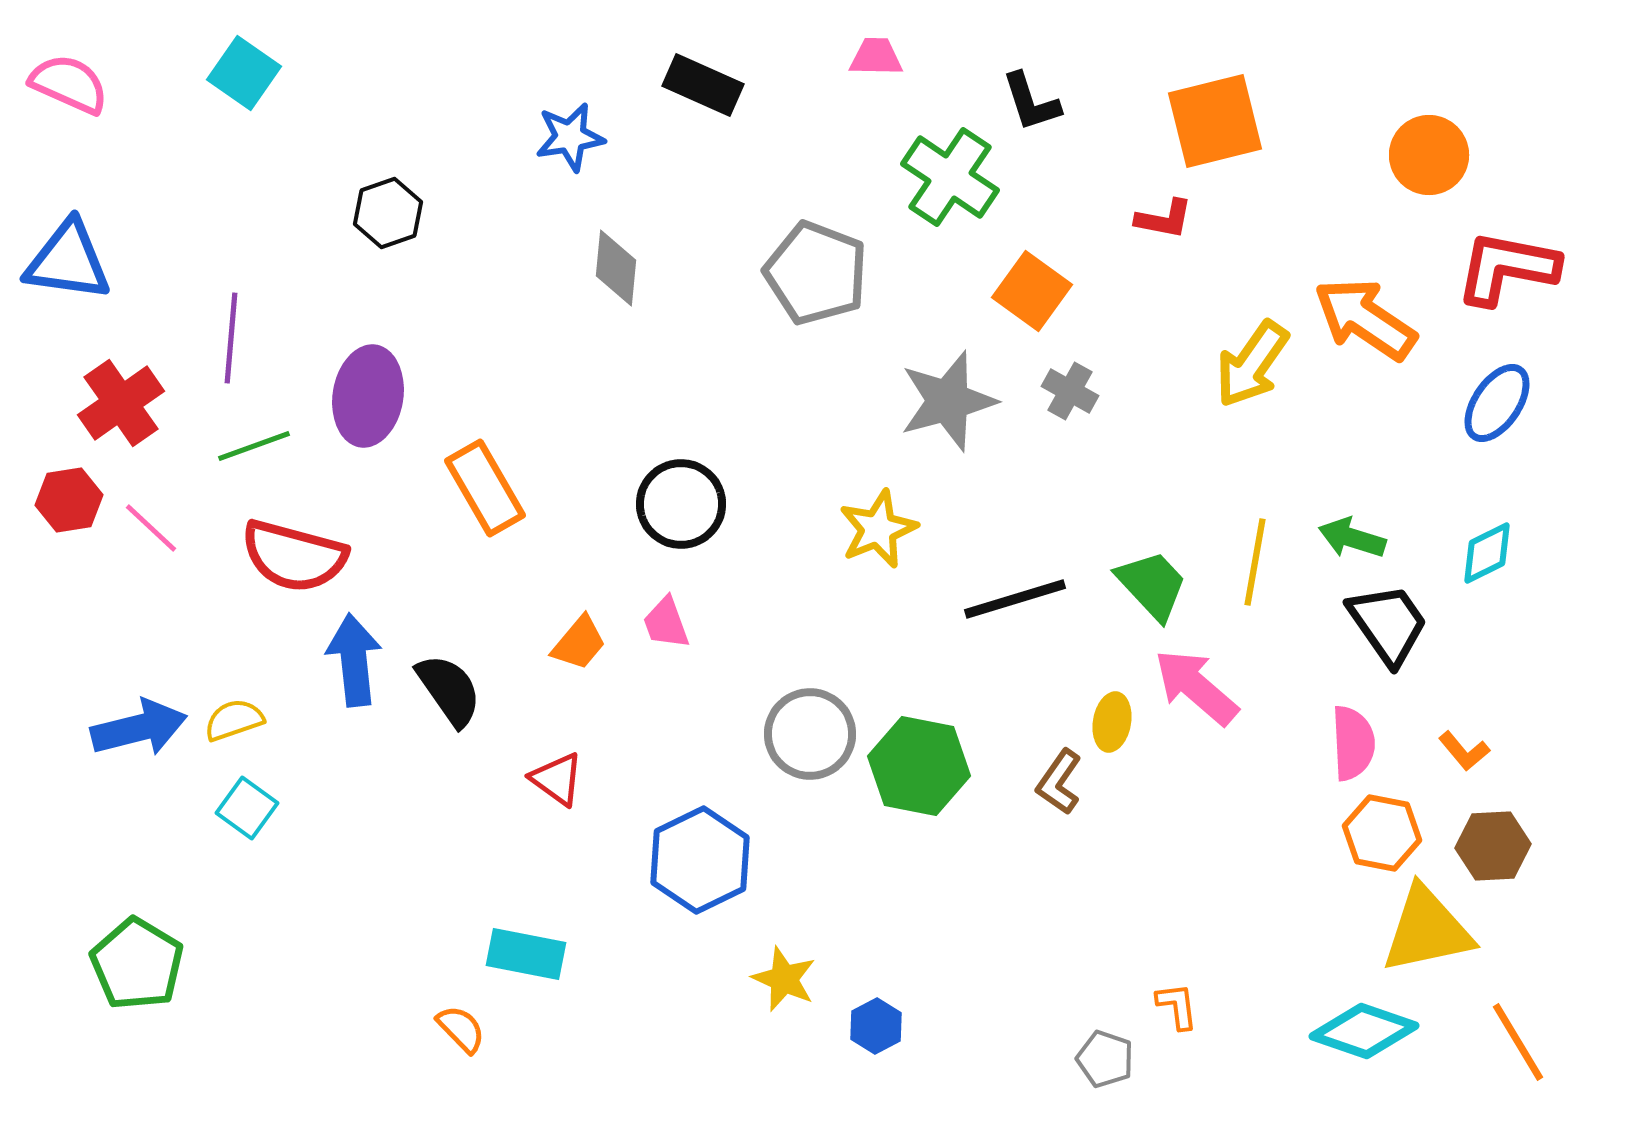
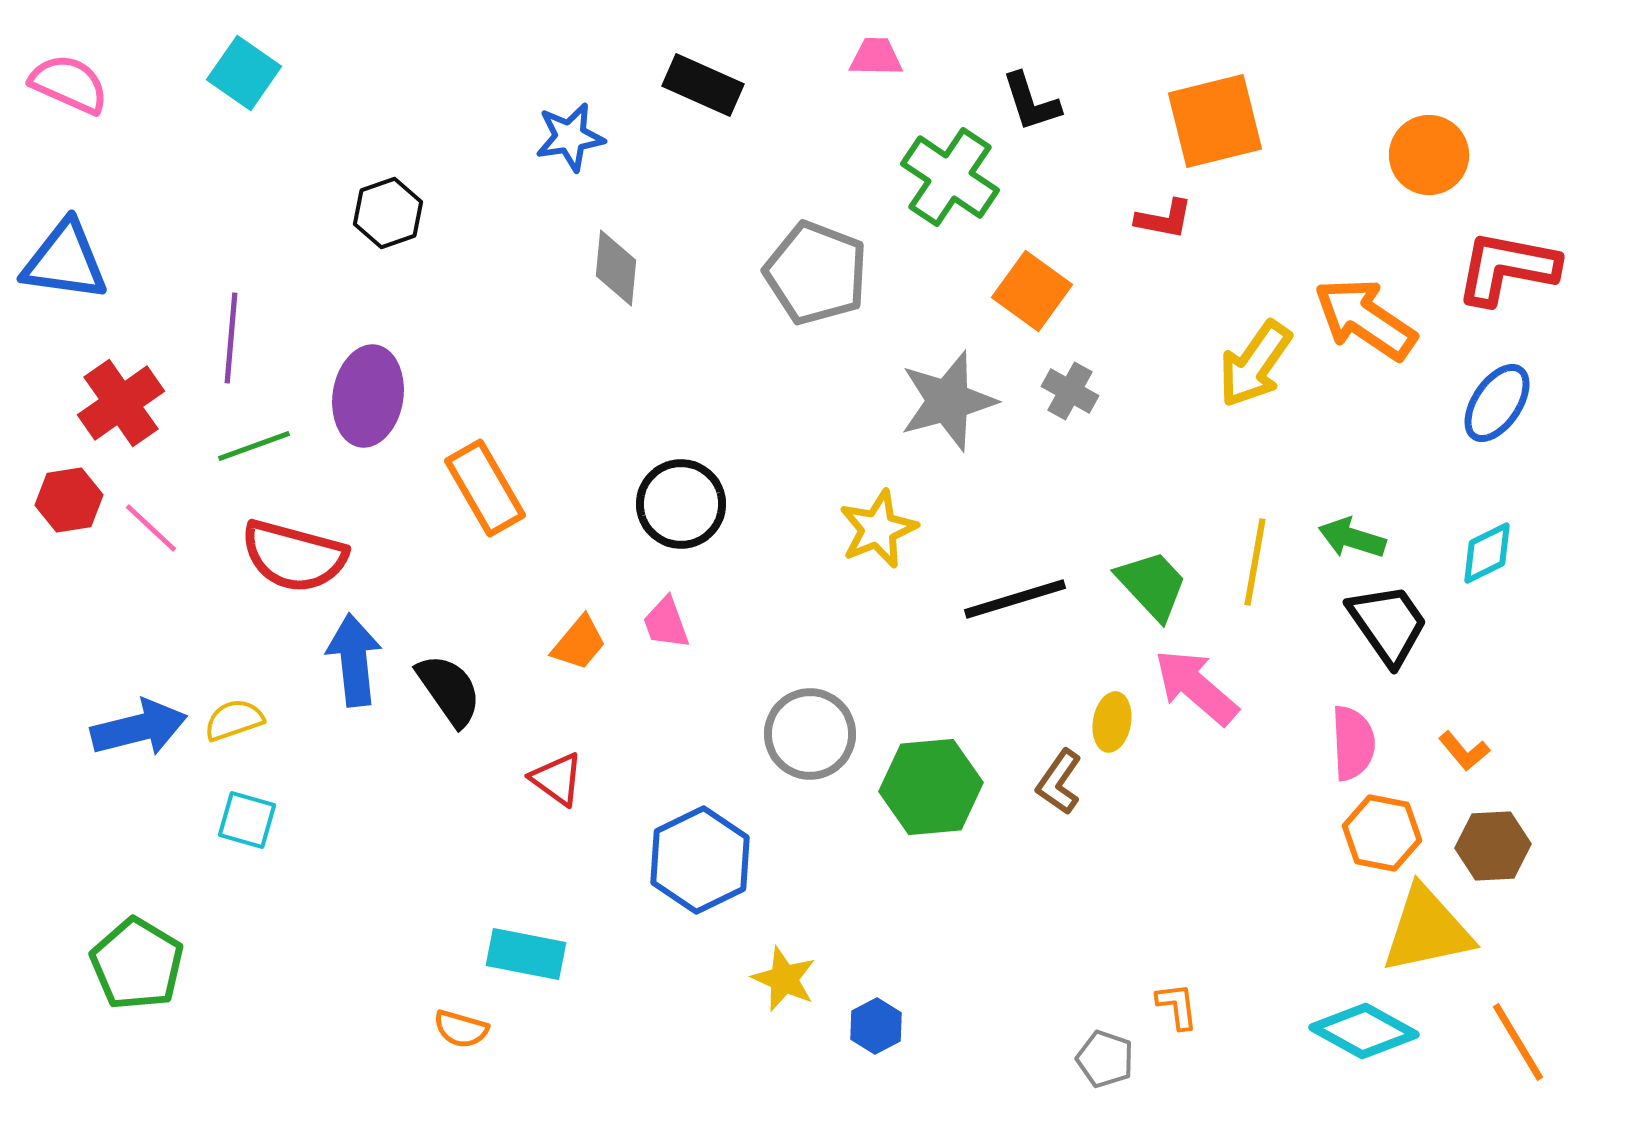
blue triangle at (68, 261): moved 3 px left
yellow arrow at (1252, 364): moved 3 px right
green hexagon at (919, 766): moved 12 px right, 21 px down; rotated 16 degrees counterclockwise
cyan square at (247, 808): moved 12 px down; rotated 20 degrees counterclockwise
orange semicircle at (461, 1029): rotated 150 degrees clockwise
cyan diamond at (1364, 1031): rotated 10 degrees clockwise
